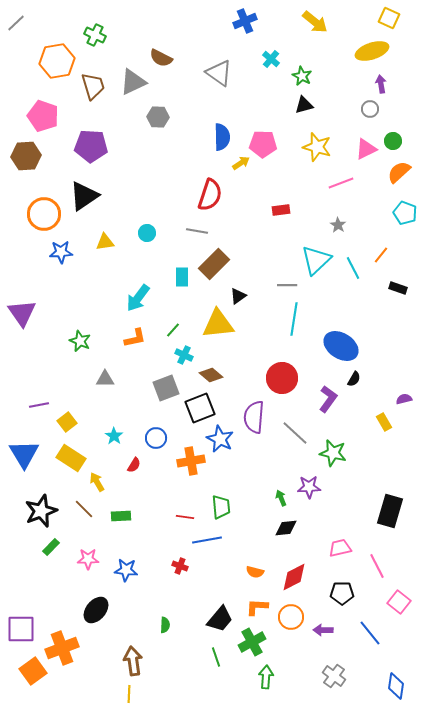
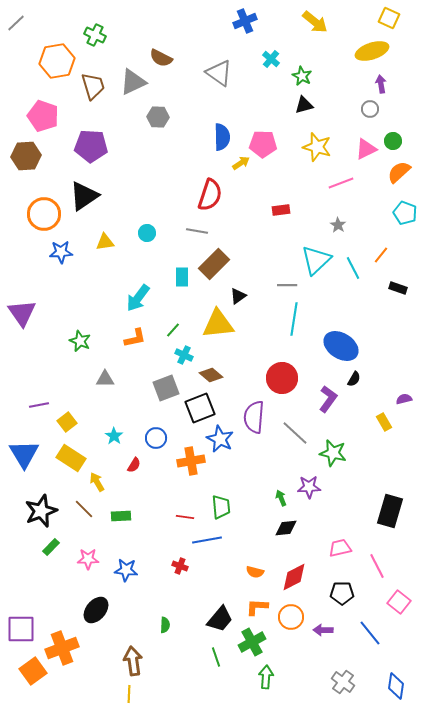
gray cross at (334, 676): moved 9 px right, 6 px down
